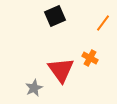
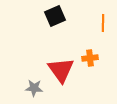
orange line: rotated 36 degrees counterclockwise
orange cross: rotated 35 degrees counterclockwise
gray star: rotated 30 degrees clockwise
